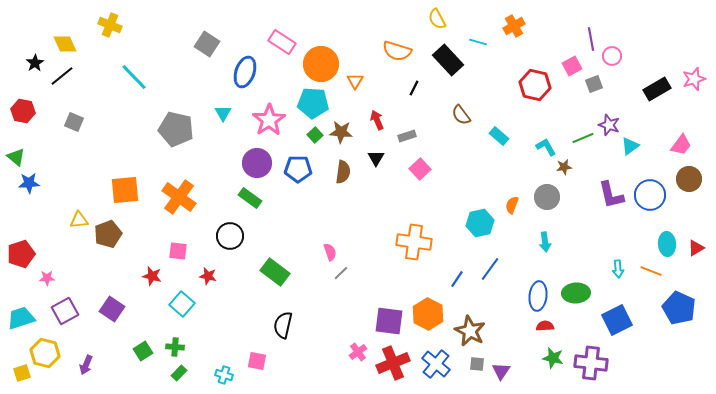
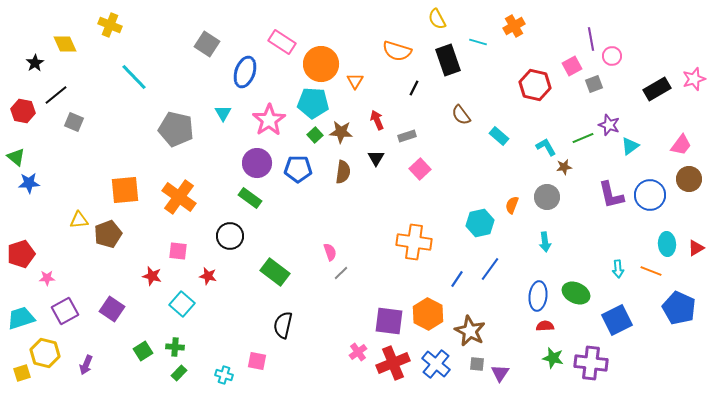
black rectangle at (448, 60): rotated 24 degrees clockwise
black line at (62, 76): moved 6 px left, 19 px down
green ellipse at (576, 293): rotated 28 degrees clockwise
purple triangle at (501, 371): moved 1 px left, 2 px down
